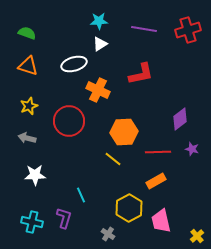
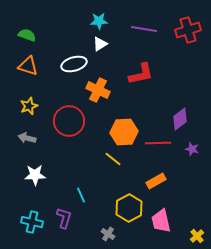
green semicircle: moved 2 px down
red line: moved 9 px up
